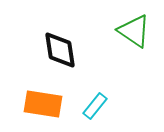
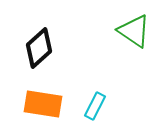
black diamond: moved 21 px left, 2 px up; rotated 57 degrees clockwise
cyan rectangle: rotated 12 degrees counterclockwise
